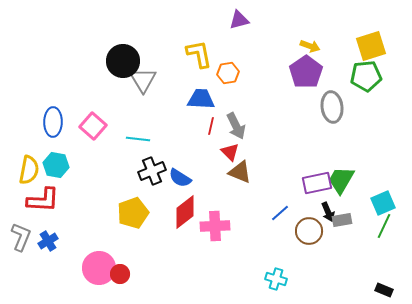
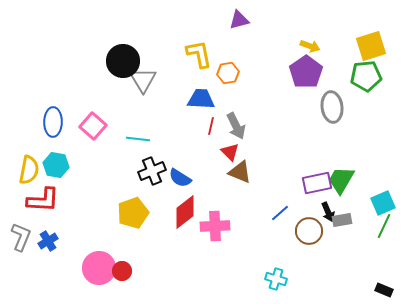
red circle: moved 2 px right, 3 px up
